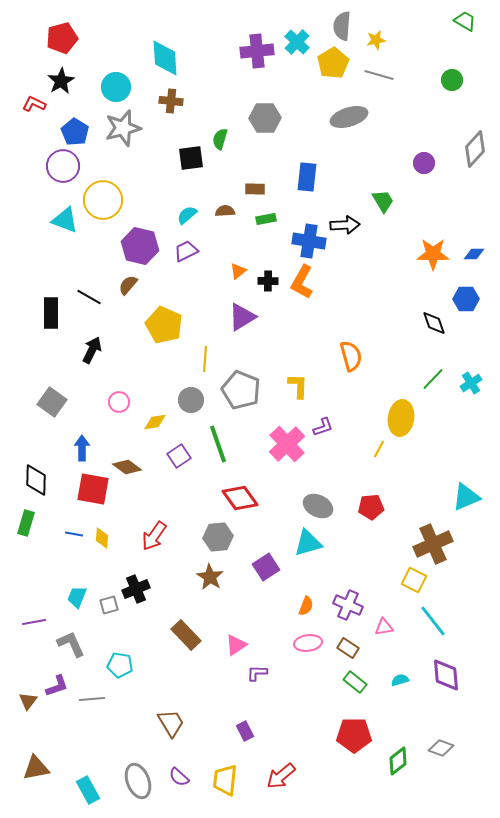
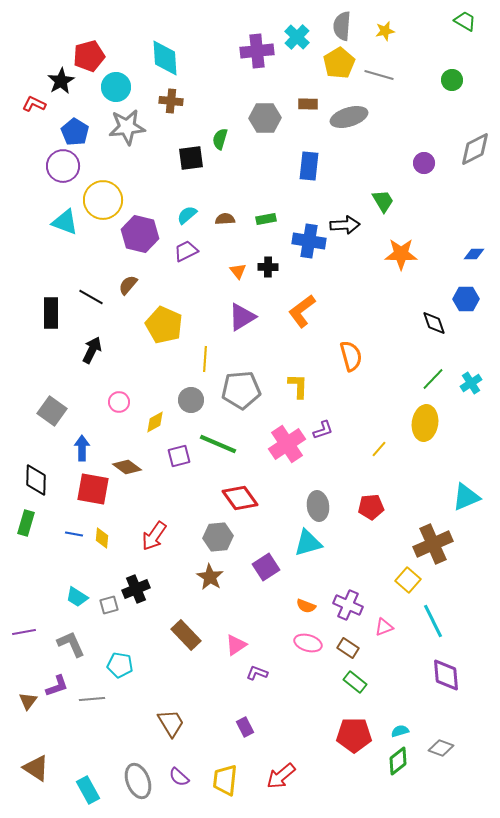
red pentagon at (62, 38): moved 27 px right, 18 px down
yellow star at (376, 40): moved 9 px right, 9 px up
cyan cross at (297, 42): moved 5 px up
yellow pentagon at (333, 63): moved 6 px right
gray star at (123, 128): moved 4 px right, 1 px up; rotated 9 degrees clockwise
gray diamond at (475, 149): rotated 21 degrees clockwise
blue rectangle at (307, 177): moved 2 px right, 11 px up
brown rectangle at (255, 189): moved 53 px right, 85 px up
brown semicircle at (225, 211): moved 8 px down
cyan triangle at (65, 220): moved 2 px down
purple hexagon at (140, 246): moved 12 px up
orange star at (433, 254): moved 32 px left
orange triangle at (238, 271): rotated 30 degrees counterclockwise
black cross at (268, 281): moved 14 px up
orange L-shape at (302, 282): moved 29 px down; rotated 24 degrees clockwise
black line at (89, 297): moved 2 px right
gray pentagon at (241, 390): rotated 27 degrees counterclockwise
gray square at (52, 402): moved 9 px down
yellow ellipse at (401, 418): moved 24 px right, 5 px down
yellow diamond at (155, 422): rotated 20 degrees counterclockwise
purple L-shape at (323, 427): moved 3 px down
green line at (218, 444): rotated 48 degrees counterclockwise
pink cross at (287, 444): rotated 9 degrees clockwise
yellow line at (379, 449): rotated 12 degrees clockwise
purple square at (179, 456): rotated 20 degrees clockwise
gray ellipse at (318, 506): rotated 56 degrees clockwise
yellow square at (414, 580): moved 6 px left; rotated 15 degrees clockwise
cyan trapezoid at (77, 597): rotated 80 degrees counterclockwise
orange semicircle at (306, 606): rotated 90 degrees clockwise
cyan line at (433, 621): rotated 12 degrees clockwise
purple line at (34, 622): moved 10 px left, 10 px down
pink triangle at (384, 627): rotated 12 degrees counterclockwise
pink ellipse at (308, 643): rotated 24 degrees clockwise
purple L-shape at (257, 673): rotated 20 degrees clockwise
cyan semicircle at (400, 680): moved 51 px down
purple rectangle at (245, 731): moved 4 px up
brown triangle at (36, 768): rotated 44 degrees clockwise
